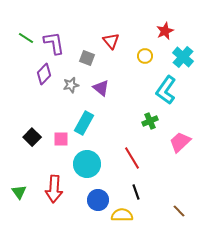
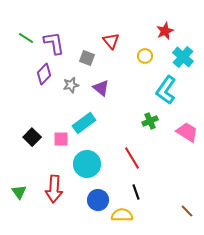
cyan rectangle: rotated 25 degrees clockwise
pink trapezoid: moved 7 px right, 10 px up; rotated 75 degrees clockwise
brown line: moved 8 px right
